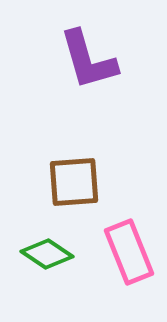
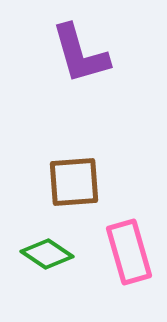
purple L-shape: moved 8 px left, 6 px up
pink rectangle: rotated 6 degrees clockwise
